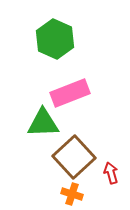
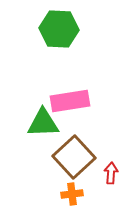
green hexagon: moved 4 px right, 10 px up; rotated 21 degrees counterclockwise
pink rectangle: moved 8 px down; rotated 12 degrees clockwise
red arrow: rotated 20 degrees clockwise
orange cross: rotated 25 degrees counterclockwise
